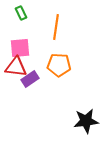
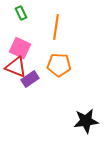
pink square: rotated 30 degrees clockwise
red triangle: rotated 15 degrees clockwise
